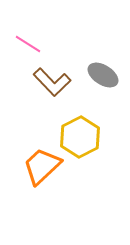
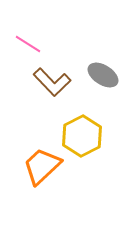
yellow hexagon: moved 2 px right, 1 px up
